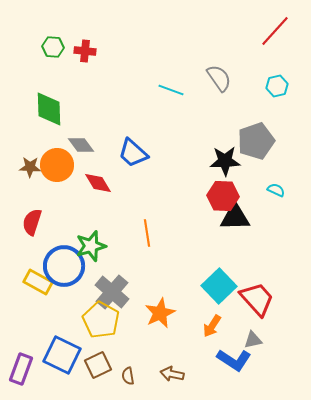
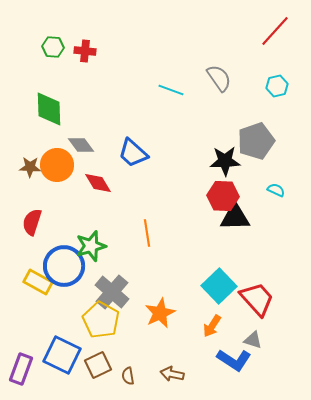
gray triangle: rotated 30 degrees clockwise
